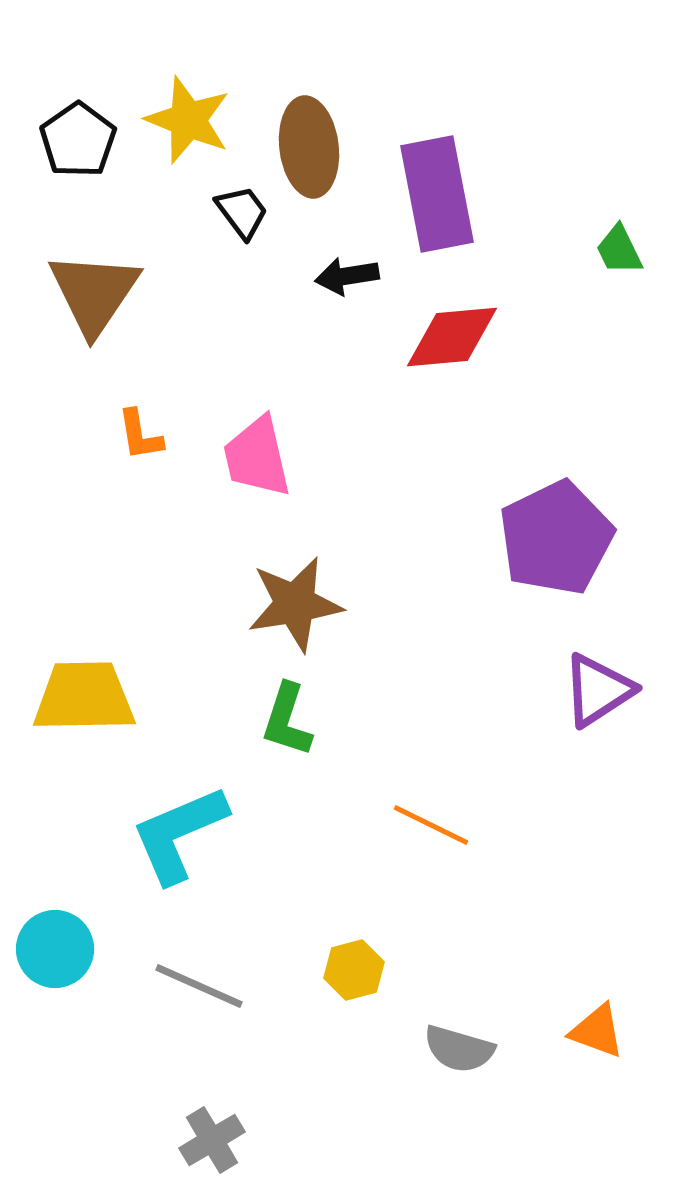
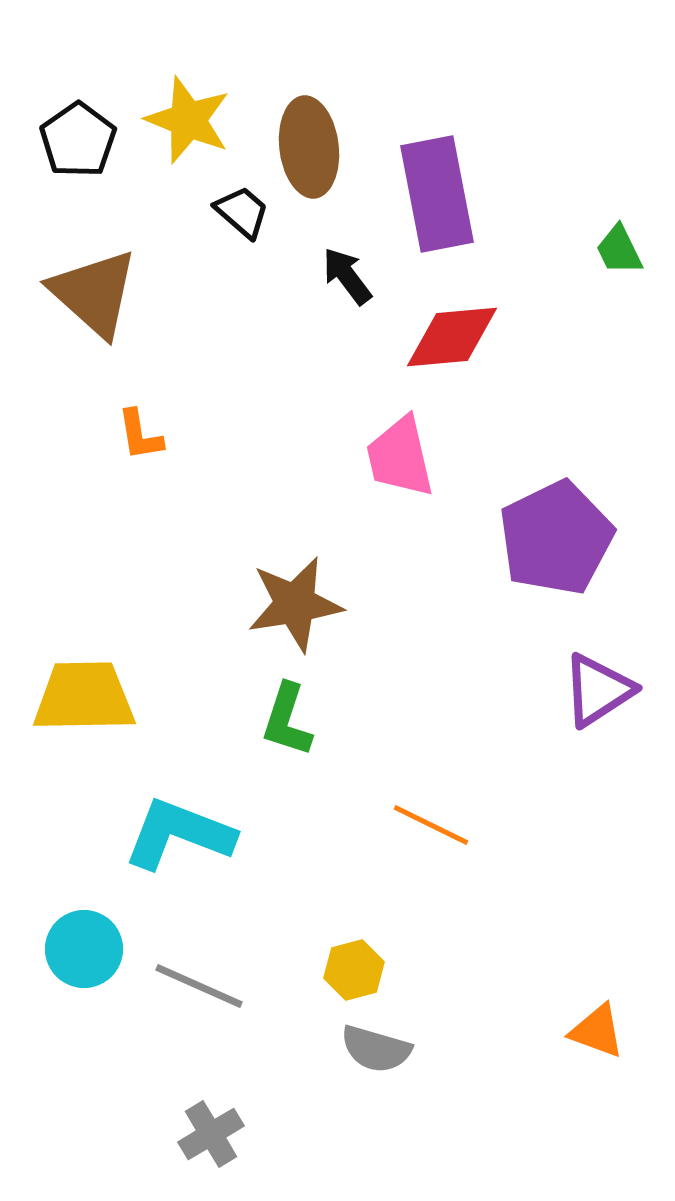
black trapezoid: rotated 12 degrees counterclockwise
black arrow: rotated 62 degrees clockwise
brown triangle: rotated 22 degrees counterclockwise
pink trapezoid: moved 143 px right
cyan L-shape: rotated 44 degrees clockwise
cyan circle: moved 29 px right
gray semicircle: moved 83 px left
gray cross: moved 1 px left, 6 px up
